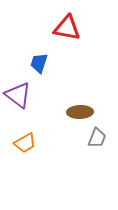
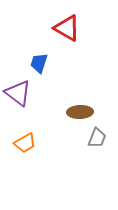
red triangle: rotated 20 degrees clockwise
purple triangle: moved 2 px up
